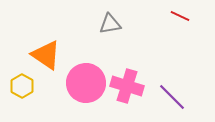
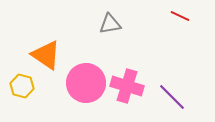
yellow hexagon: rotated 15 degrees counterclockwise
